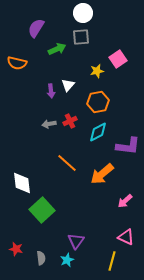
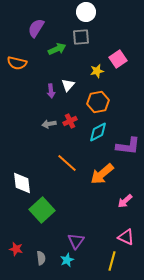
white circle: moved 3 px right, 1 px up
